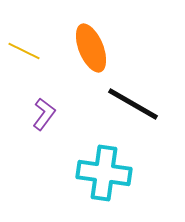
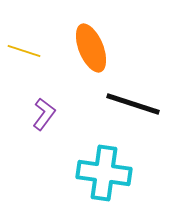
yellow line: rotated 8 degrees counterclockwise
black line: rotated 12 degrees counterclockwise
